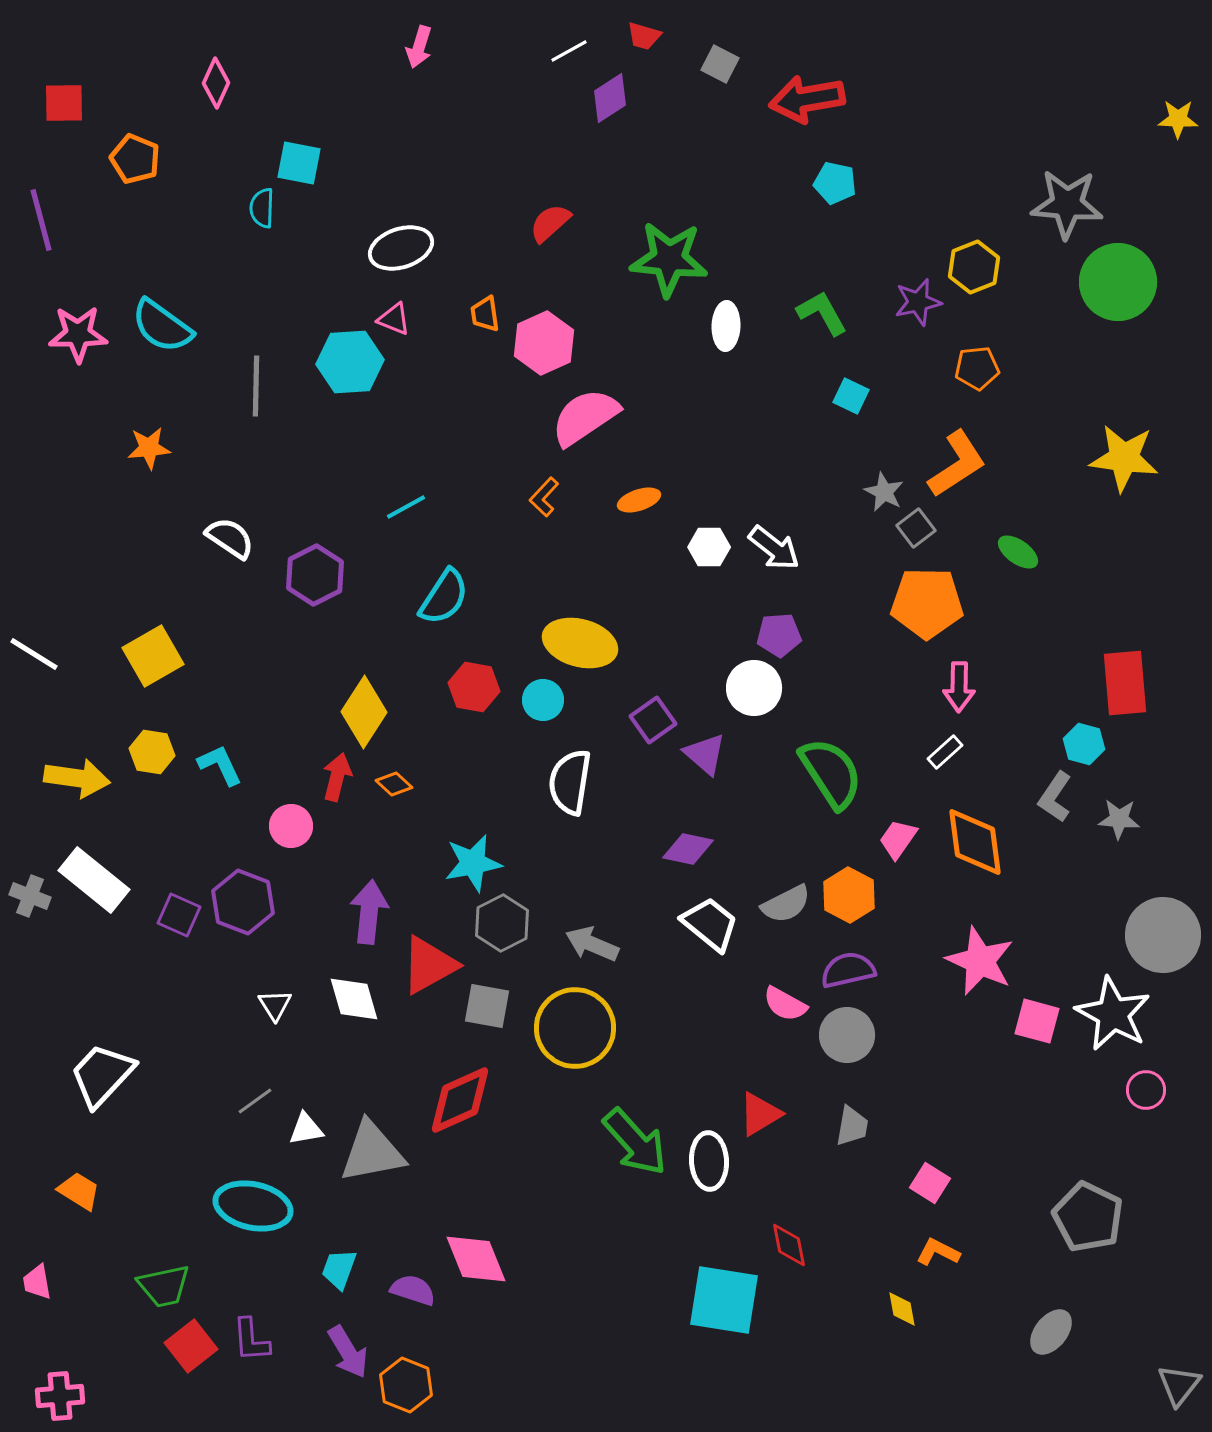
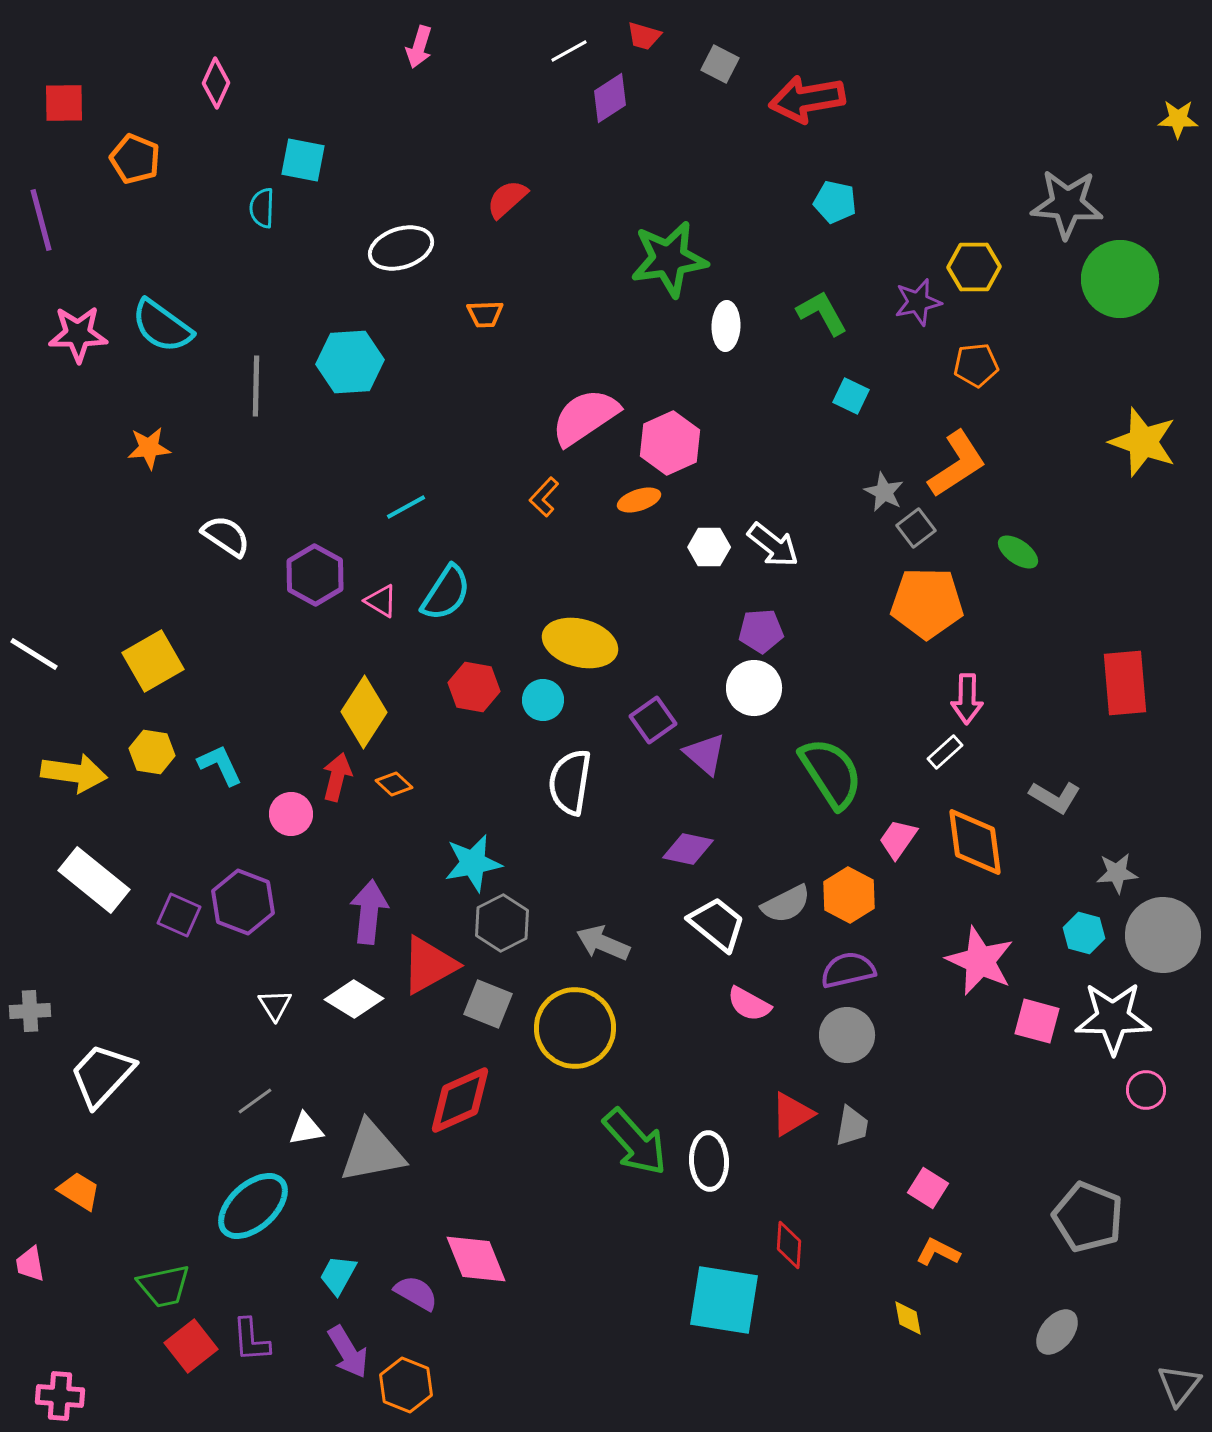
cyan square at (299, 163): moved 4 px right, 3 px up
cyan pentagon at (835, 183): moved 19 px down
red semicircle at (550, 223): moved 43 px left, 24 px up
green star at (669, 259): rotated 14 degrees counterclockwise
yellow hexagon at (974, 267): rotated 21 degrees clockwise
green circle at (1118, 282): moved 2 px right, 3 px up
orange trapezoid at (485, 314): rotated 84 degrees counterclockwise
pink triangle at (394, 319): moved 13 px left, 282 px down; rotated 9 degrees clockwise
pink hexagon at (544, 343): moved 126 px right, 100 px down
orange pentagon at (977, 368): moved 1 px left, 3 px up
yellow star at (1124, 458): moved 19 px right, 16 px up; rotated 12 degrees clockwise
white semicircle at (230, 538): moved 4 px left, 2 px up
white arrow at (774, 548): moved 1 px left, 3 px up
purple hexagon at (315, 575): rotated 4 degrees counterclockwise
cyan semicircle at (444, 597): moved 2 px right, 4 px up
purple pentagon at (779, 635): moved 18 px left, 4 px up
yellow square at (153, 656): moved 5 px down
pink arrow at (959, 687): moved 8 px right, 12 px down
cyan hexagon at (1084, 744): moved 189 px down
yellow arrow at (77, 778): moved 3 px left, 5 px up
gray L-shape at (1055, 797): rotated 93 degrees counterclockwise
gray star at (1119, 819): moved 2 px left, 54 px down; rotated 9 degrees counterclockwise
pink circle at (291, 826): moved 12 px up
gray cross at (30, 896): moved 115 px down; rotated 24 degrees counterclockwise
white trapezoid at (710, 924): moved 7 px right
gray arrow at (592, 944): moved 11 px right, 1 px up
white diamond at (354, 999): rotated 42 degrees counterclockwise
pink semicircle at (785, 1004): moved 36 px left
gray square at (487, 1006): moved 1 px right, 2 px up; rotated 12 degrees clockwise
white star at (1113, 1014): moved 4 px down; rotated 28 degrees counterclockwise
red triangle at (760, 1114): moved 32 px right
pink square at (930, 1183): moved 2 px left, 5 px down
cyan ellipse at (253, 1206): rotated 54 degrees counterclockwise
gray pentagon at (1088, 1217): rotated 4 degrees counterclockwise
red diamond at (789, 1245): rotated 15 degrees clockwise
cyan trapezoid at (339, 1269): moved 1 px left, 6 px down; rotated 9 degrees clockwise
pink trapezoid at (37, 1282): moved 7 px left, 18 px up
purple semicircle at (413, 1290): moved 3 px right, 3 px down; rotated 12 degrees clockwise
yellow diamond at (902, 1309): moved 6 px right, 9 px down
gray ellipse at (1051, 1332): moved 6 px right
pink cross at (60, 1396): rotated 9 degrees clockwise
